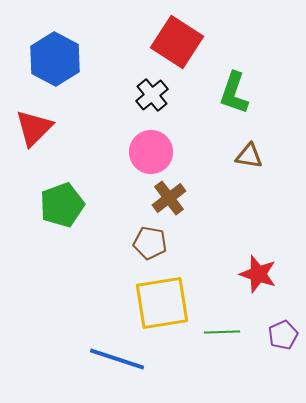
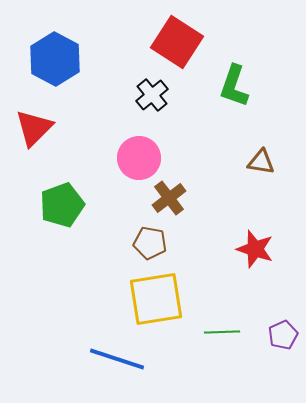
green L-shape: moved 7 px up
pink circle: moved 12 px left, 6 px down
brown triangle: moved 12 px right, 6 px down
red star: moved 3 px left, 25 px up
yellow square: moved 6 px left, 4 px up
